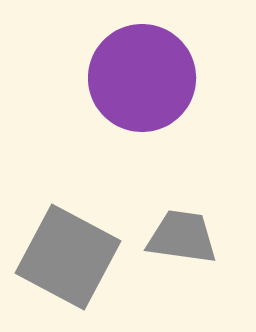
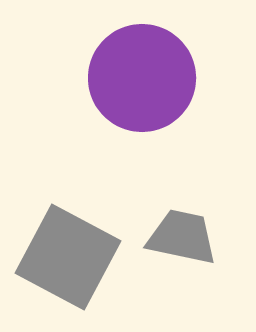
gray trapezoid: rotated 4 degrees clockwise
